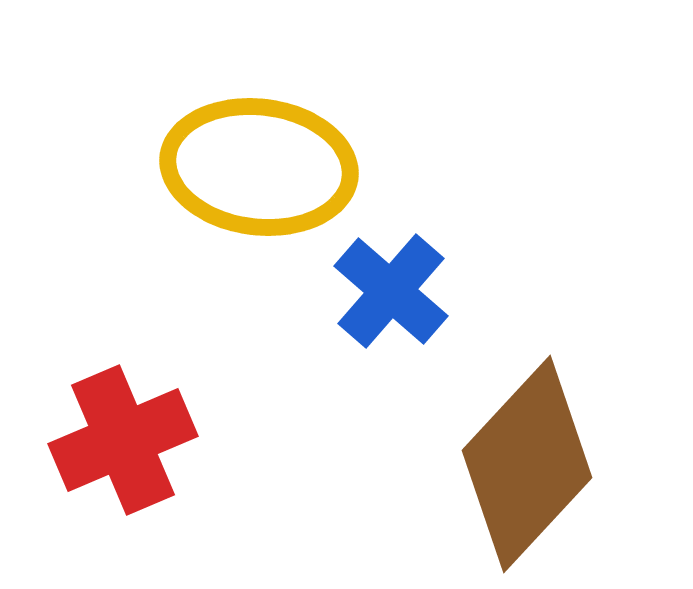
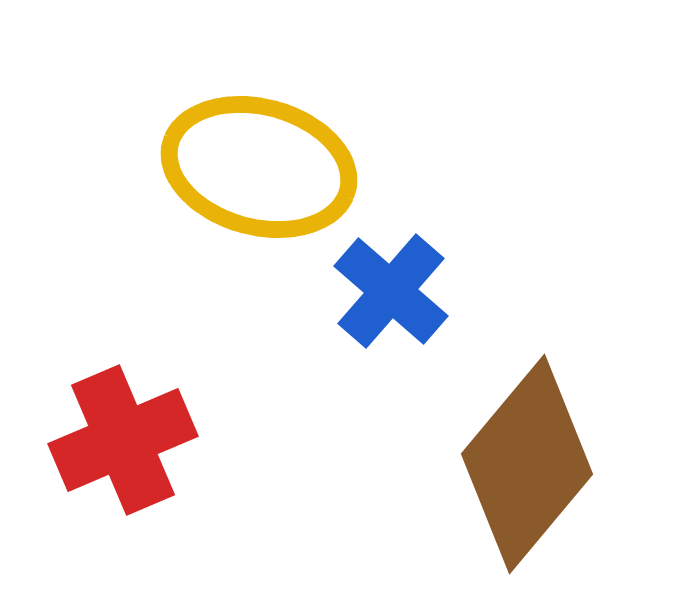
yellow ellipse: rotated 8 degrees clockwise
brown diamond: rotated 3 degrees counterclockwise
